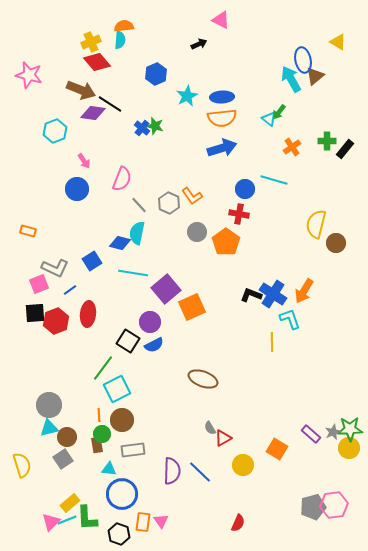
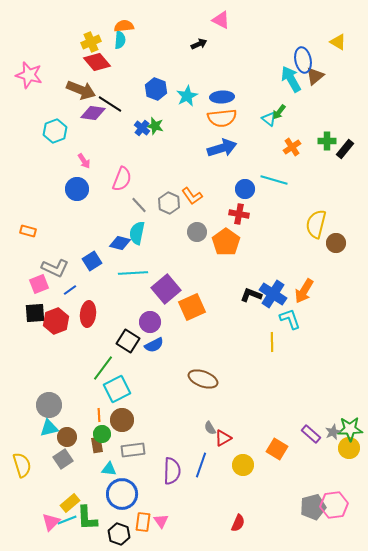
blue hexagon at (156, 74): moved 15 px down; rotated 15 degrees counterclockwise
cyan line at (133, 273): rotated 12 degrees counterclockwise
blue line at (200, 472): moved 1 px right, 7 px up; rotated 65 degrees clockwise
